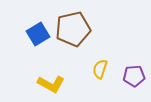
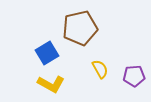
brown pentagon: moved 7 px right, 1 px up
blue square: moved 9 px right, 19 px down
yellow semicircle: rotated 132 degrees clockwise
